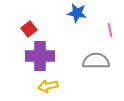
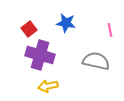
blue star: moved 11 px left, 10 px down
purple cross: moved 1 px up; rotated 16 degrees clockwise
gray semicircle: rotated 12 degrees clockwise
